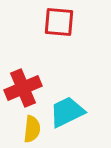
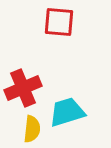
cyan trapezoid: rotated 9 degrees clockwise
